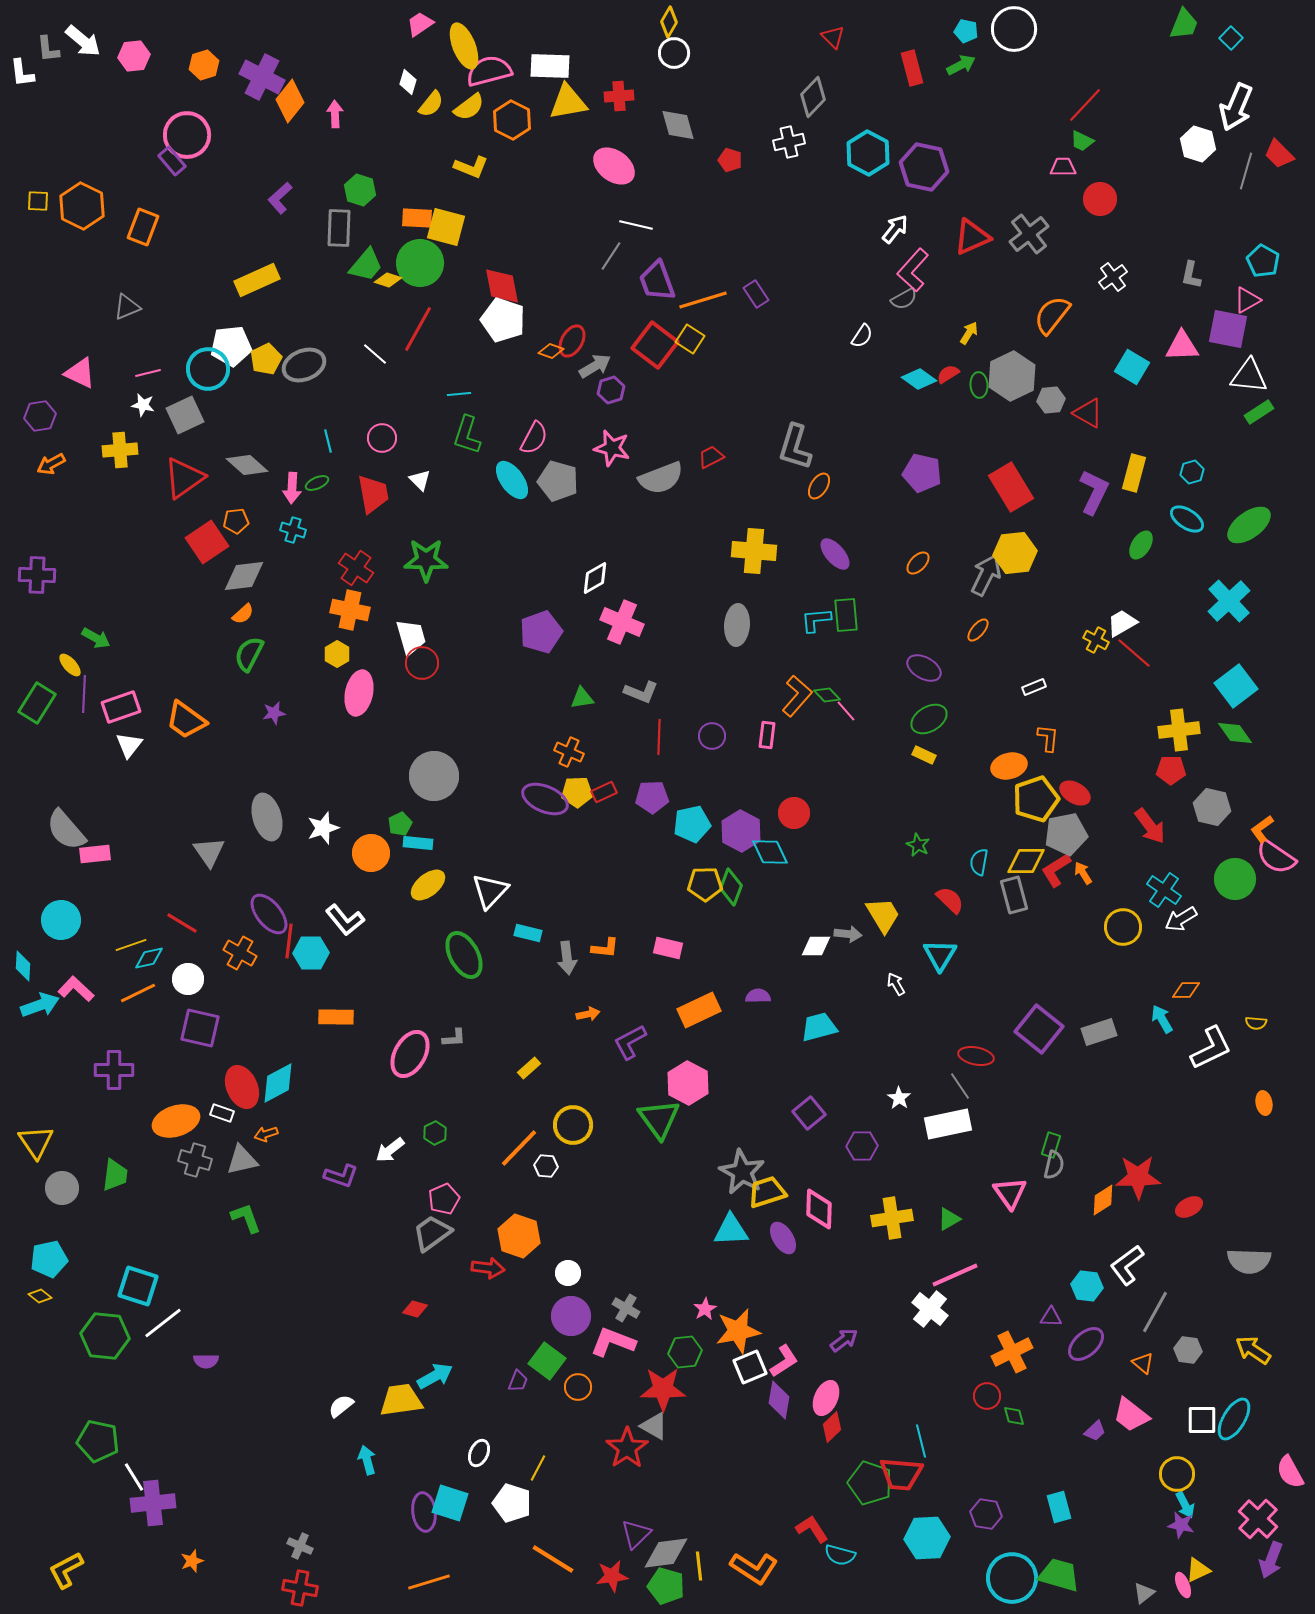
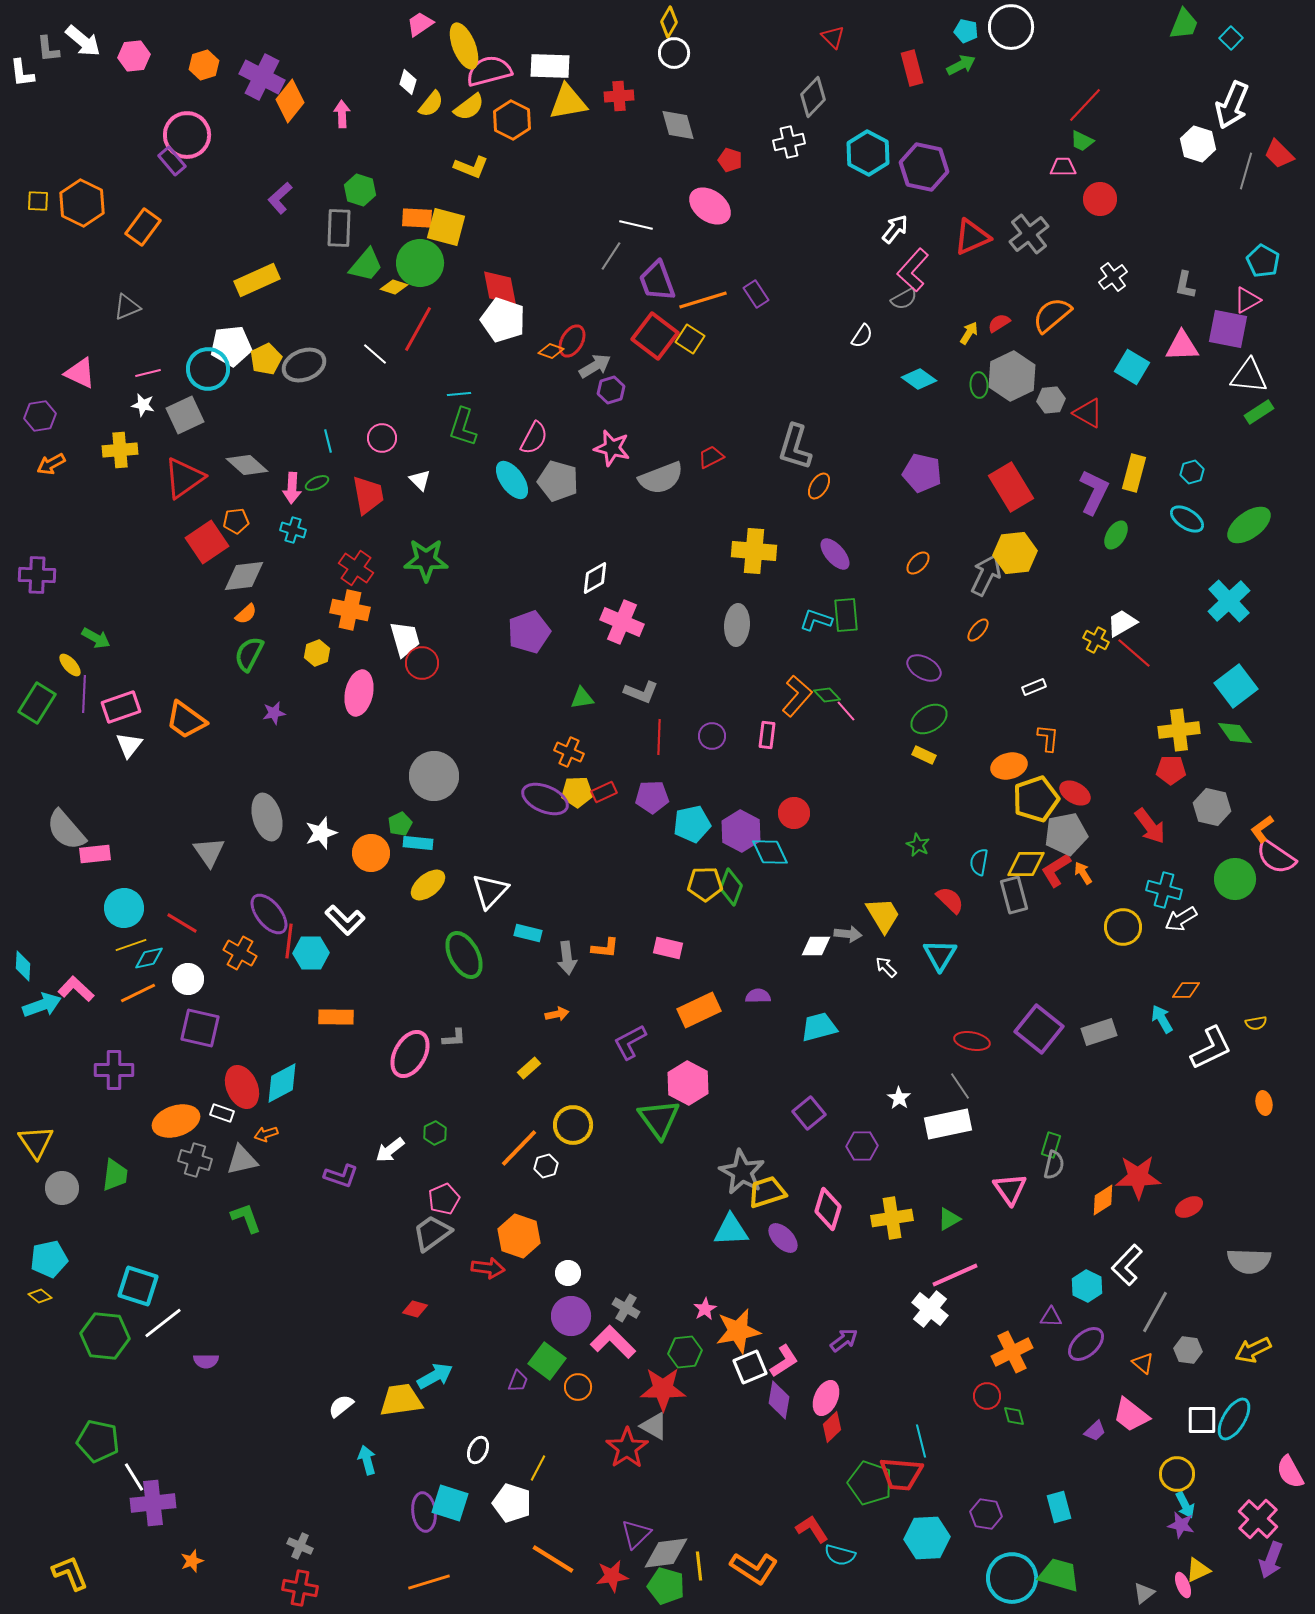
white circle at (1014, 29): moved 3 px left, 2 px up
white arrow at (1236, 107): moved 4 px left, 2 px up
pink arrow at (335, 114): moved 7 px right
pink ellipse at (614, 166): moved 96 px right, 40 px down
orange hexagon at (82, 206): moved 3 px up
orange rectangle at (143, 227): rotated 15 degrees clockwise
gray L-shape at (1191, 275): moved 6 px left, 10 px down
yellow diamond at (388, 280): moved 6 px right, 7 px down
red diamond at (502, 286): moved 2 px left, 2 px down
orange semicircle at (1052, 315): rotated 12 degrees clockwise
red square at (655, 345): moved 9 px up
red semicircle at (948, 374): moved 51 px right, 51 px up
green L-shape at (467, 435): moved 4 px left, 8 px up
red trapezoid at (373, 494): moved 5 px left, 1 px down
green ellipse at (1141, 545): moved 25 px left, 10 px up
orange semicircle at (243, 614): moved 3 px right
cyan L-shape at (816, 620): rotated 24 degrees clockwise
purple pentagon at (541, 632): moved 12 px left
white trapezoid at (411, 637): moved 6 px left, 2 px down
yellow hexagon at (337, 654): moved 20 px left, 1 px up; rotated 10 degrees clockwise
white star at (323, 828): moved 2 px left, 5 px down
yellow diamond at (1026, 861): moved 3 px down
cyan cross at (1164, 890): rotated 20 degrees counterclockwise
cyan circle at (61, 920): moved 63 px right, 12 px up
white L-shape at (345, 920): rotated 6 degrees counterclockwise
white arrow at (896, 984): moved 10 px left, 17 px up; rotated 15 degrees counterclockwise
cyan arrow at (40, 1005): moved 2 px right
orange arrow at (588, 1014): moved 31 px left
yellow semicircle at (1256, 1023): rotated 15 degrees counterclockwise
red ellipse at (976, 1056): moved 4 px left, 15 px up
cyan diamond at (278, 1083): moved 4 px right
white hexagon at (546, 1166): rotated 20 degrees counterclockwise
pink triangle at (1010, 1193): moved 4 px up
pink diamond at (819, 1209): moved 9 px right; rotated 15 degrees clockwise
purple ellipse at (783, 1238): rotated 12 degrees counterclockwise
white L-shape at (1127, 1265): rotated 9 degrees counterclockwise
cyan hexagon at (1087, 1286): rotated 20 degrees clockwise
pink L-shape at (613, 1342): rotated 24 degrees clockwise
yellow arrow at (1253, 1350): rotated 60 degrees counterclockwise
white ellipse at (479, 1453): moved 1 px left, 3 px up
yellow L-shape at (66, 1570): moved 4 px right, 3 px down; rotated 96 degrees clockwise
